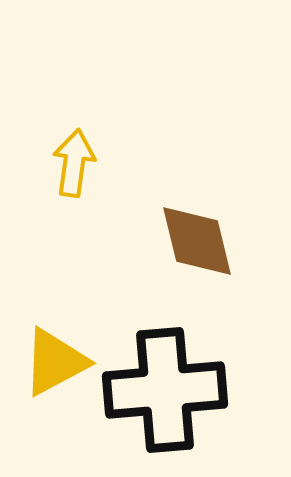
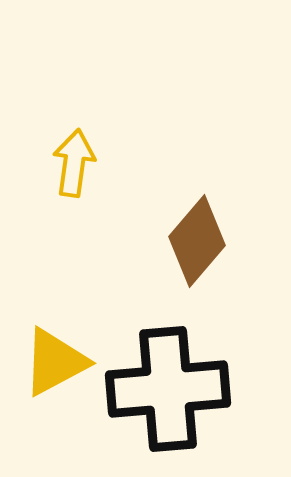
brown diamond: rotated 54 degrees clockwise
black cross: moved 3 px right, 1 px up
